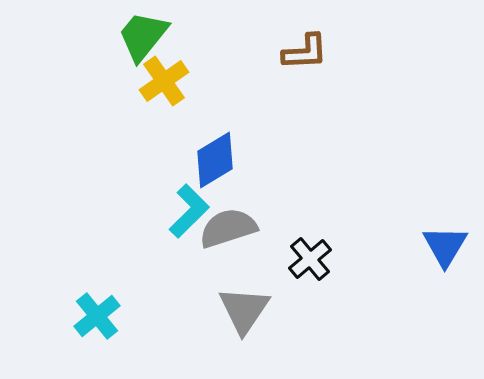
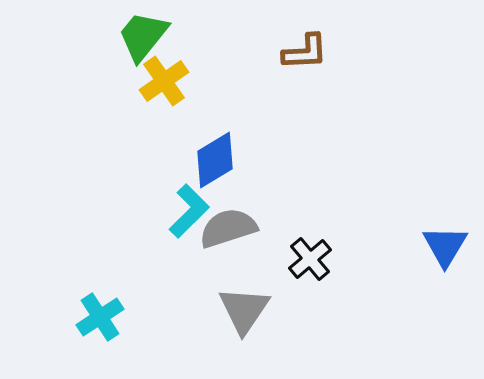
cyan cross: moved 3 px right, 1 px down; rotated 6 degrees clockwise
